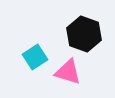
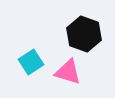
cyan square: moved 4 px left, 5 px down
